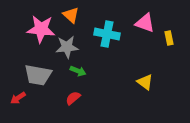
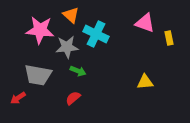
pink star: moved 1 px left, 1 px down
cyan cross: moved 11 px left; rotated 15 degrees clockwise
yellow triangle: rotated 42 degrees counterclockwise
